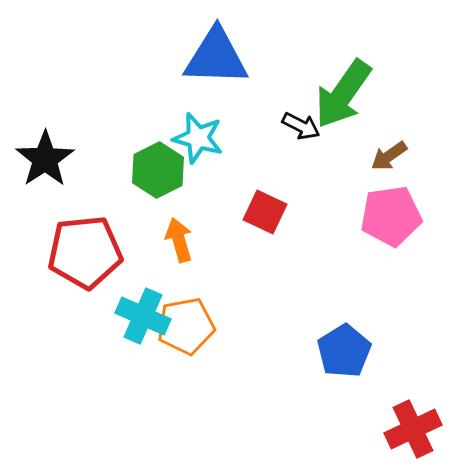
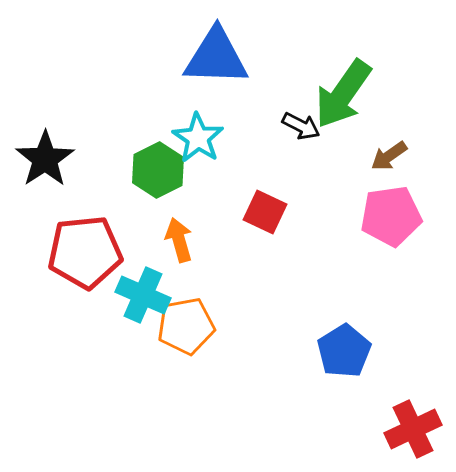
cyan star: rotated 18 degrees clockwise
cyan cross: moved 21 px up
